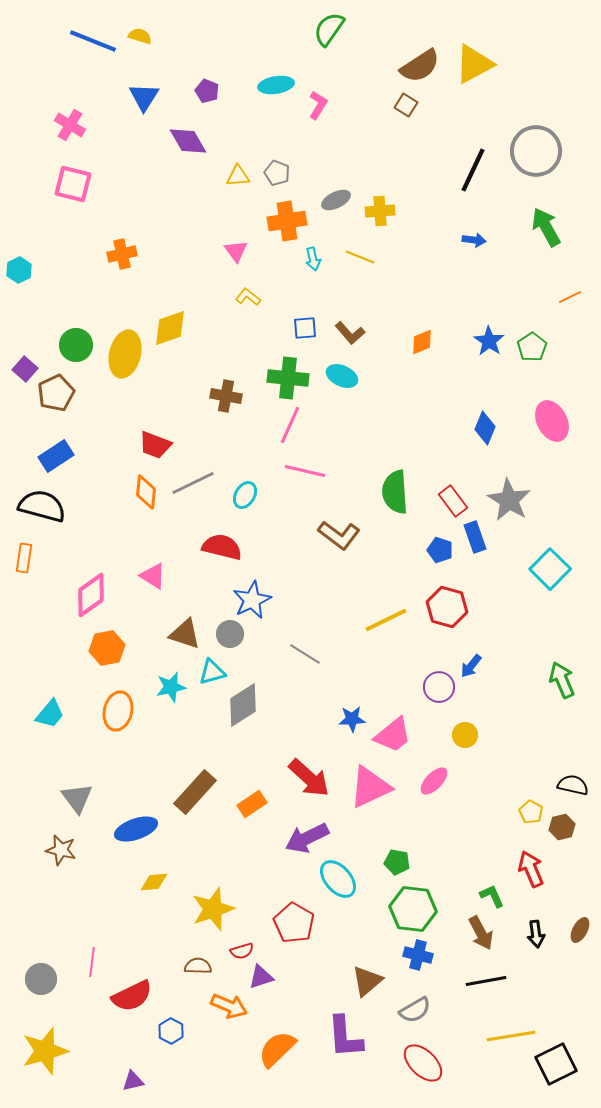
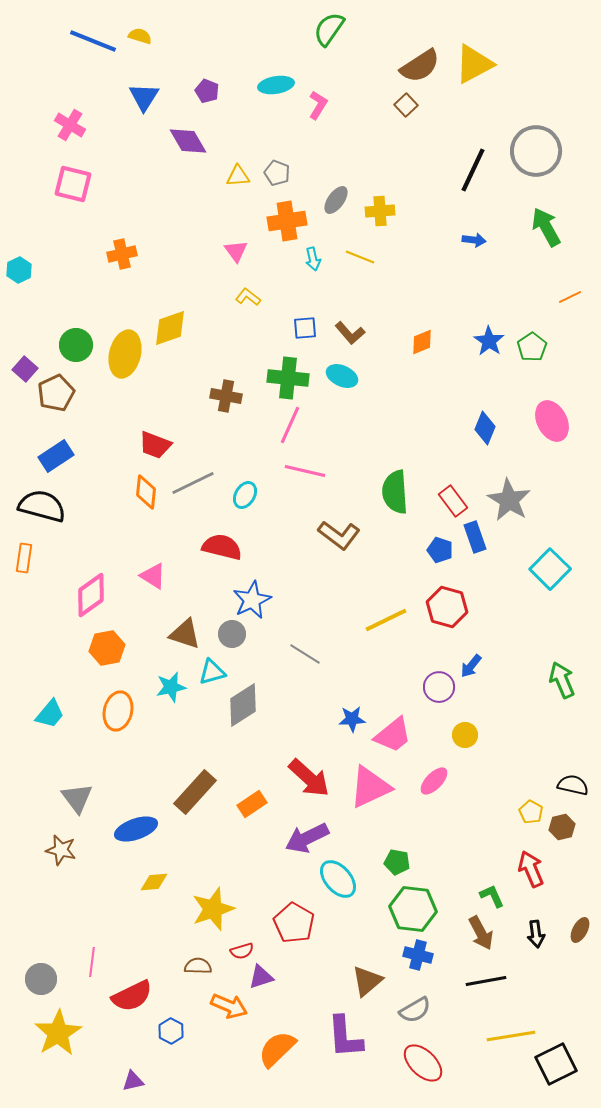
brown square at (406, 105): rotated 15 degrees clockwise
gray ellipse at (336, 200): rotated 28 degrees counterclockwise
gray circle at (230, 634): moved 2 px right
yellow star at (45, 1051): moved 13 px right, 18 px up; rotated 15 degrees counterclockwise
